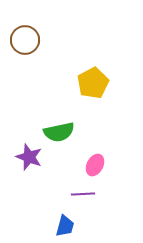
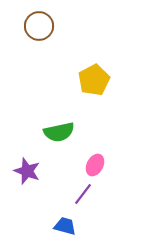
brown circle: moved 14 px right, 14 px up
yellow pentagon: moved 1 px right, 3 px up
purple star: moved 2 px left, 14 px down
purple line: rotated 50 degrees counterclockwise
blue trapezoid: rotated 90 degrees counterclockwise
